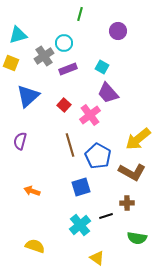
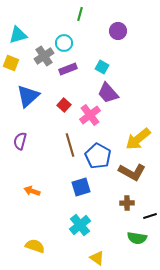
black line: moved 44 px right
